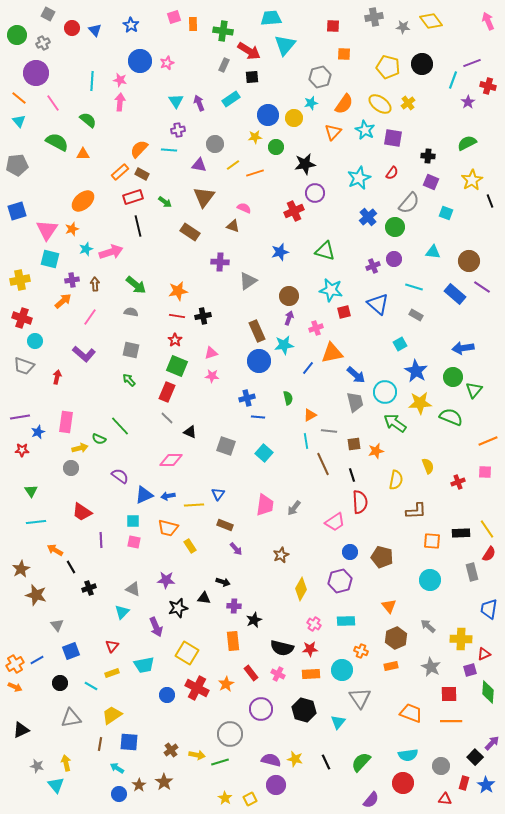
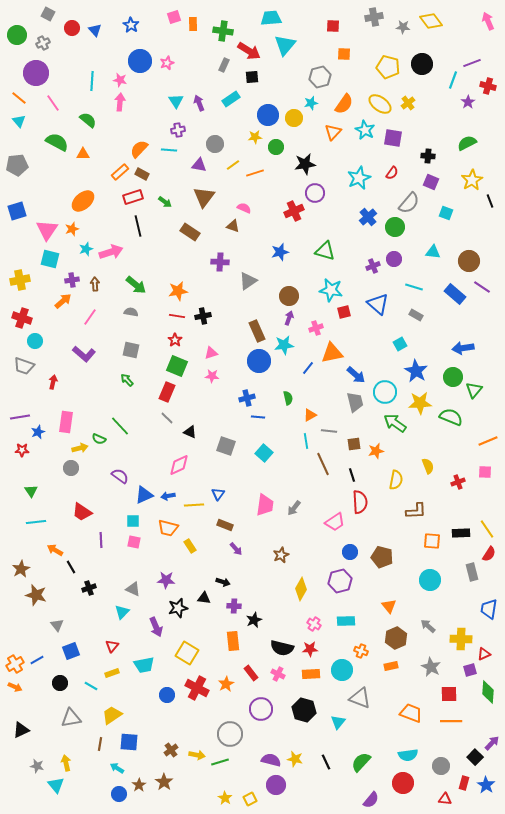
red arrow at (57, 377): moved 4 px left, 5 px down
green arrow at (129, 380): moved 2 px left
pink diamond at (171, 460): moved 8 px right, 5 px down; rotated 25 degrees counterclockwise
gray triangle at (360, 698): rotated 35 degrees counterclockwise
